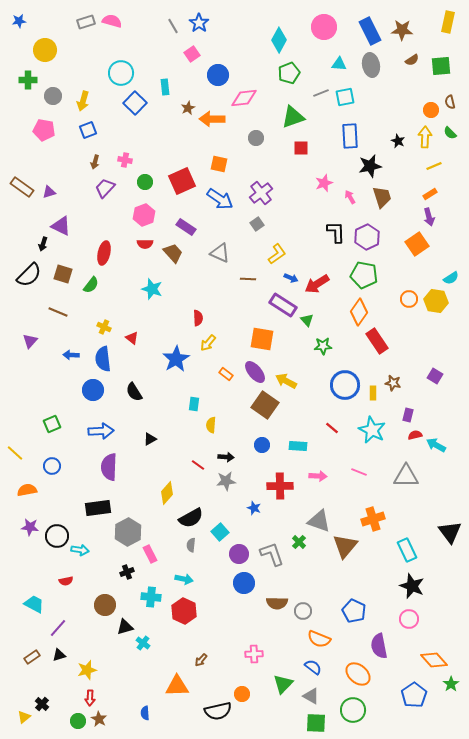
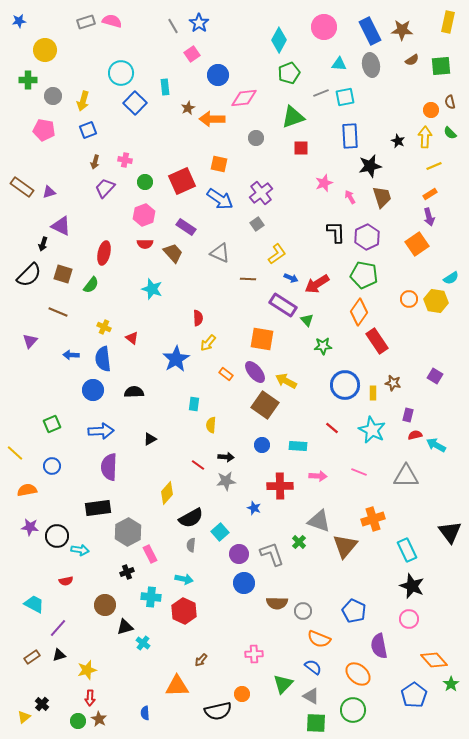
black semicircle at (134, 392): rotated 120 degrees clockwise
